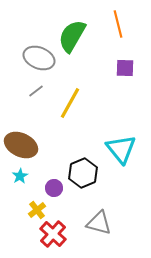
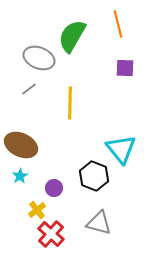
gray line: moved 7 px left, 2 px up
yellow line: rotated 28 degrees counterclockwise
black hexagon: moved 11 px right, 3 px down; rotated 16 degrees counterclockwise
red cross: moved 2 px left
